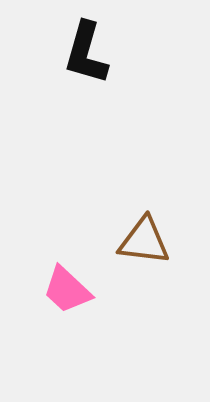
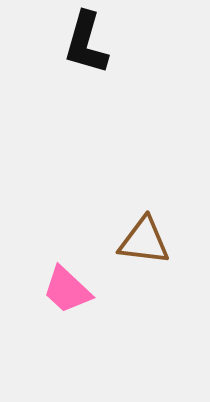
black L-shape: moved 10 px up
